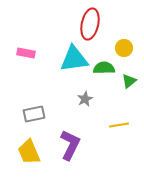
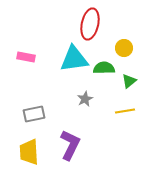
pink rectangle: moved 4 px down
yellow line: moved 6 px right, 14 px up
yellow trapezoid: rotated 20 degrees clockwise
